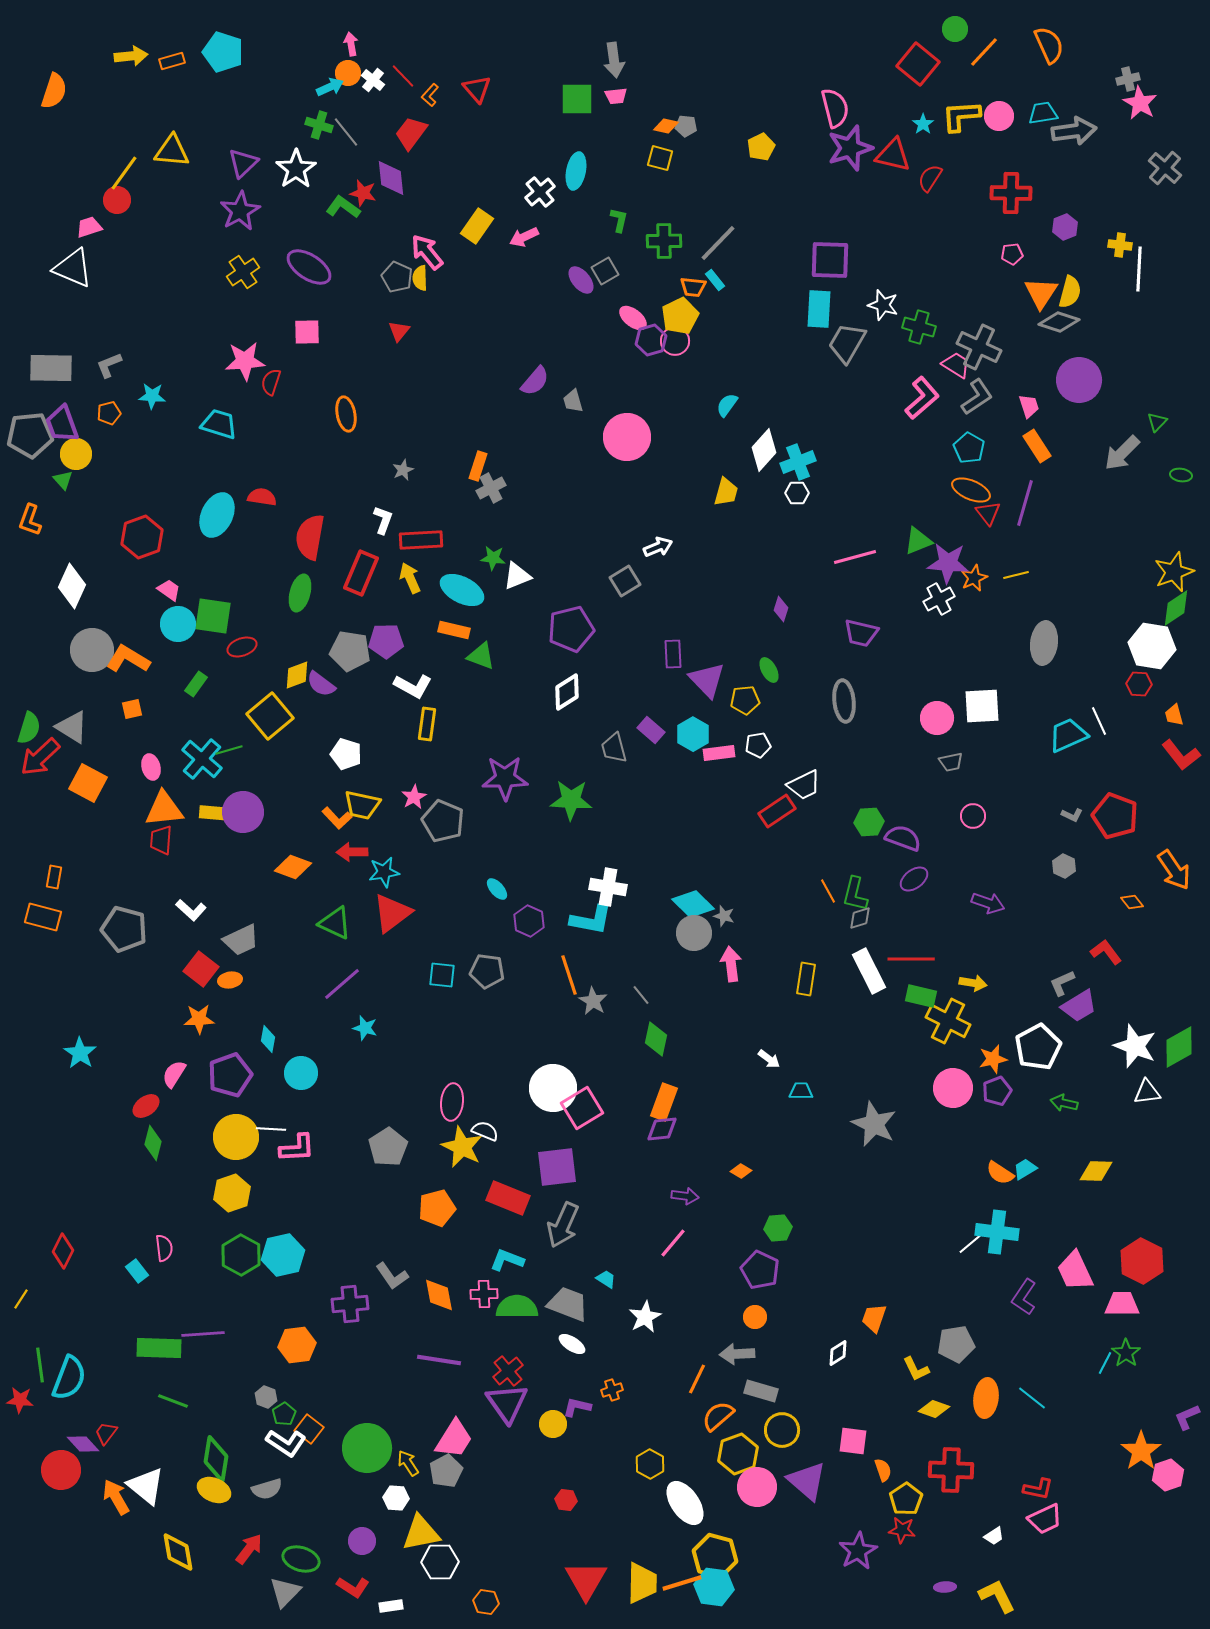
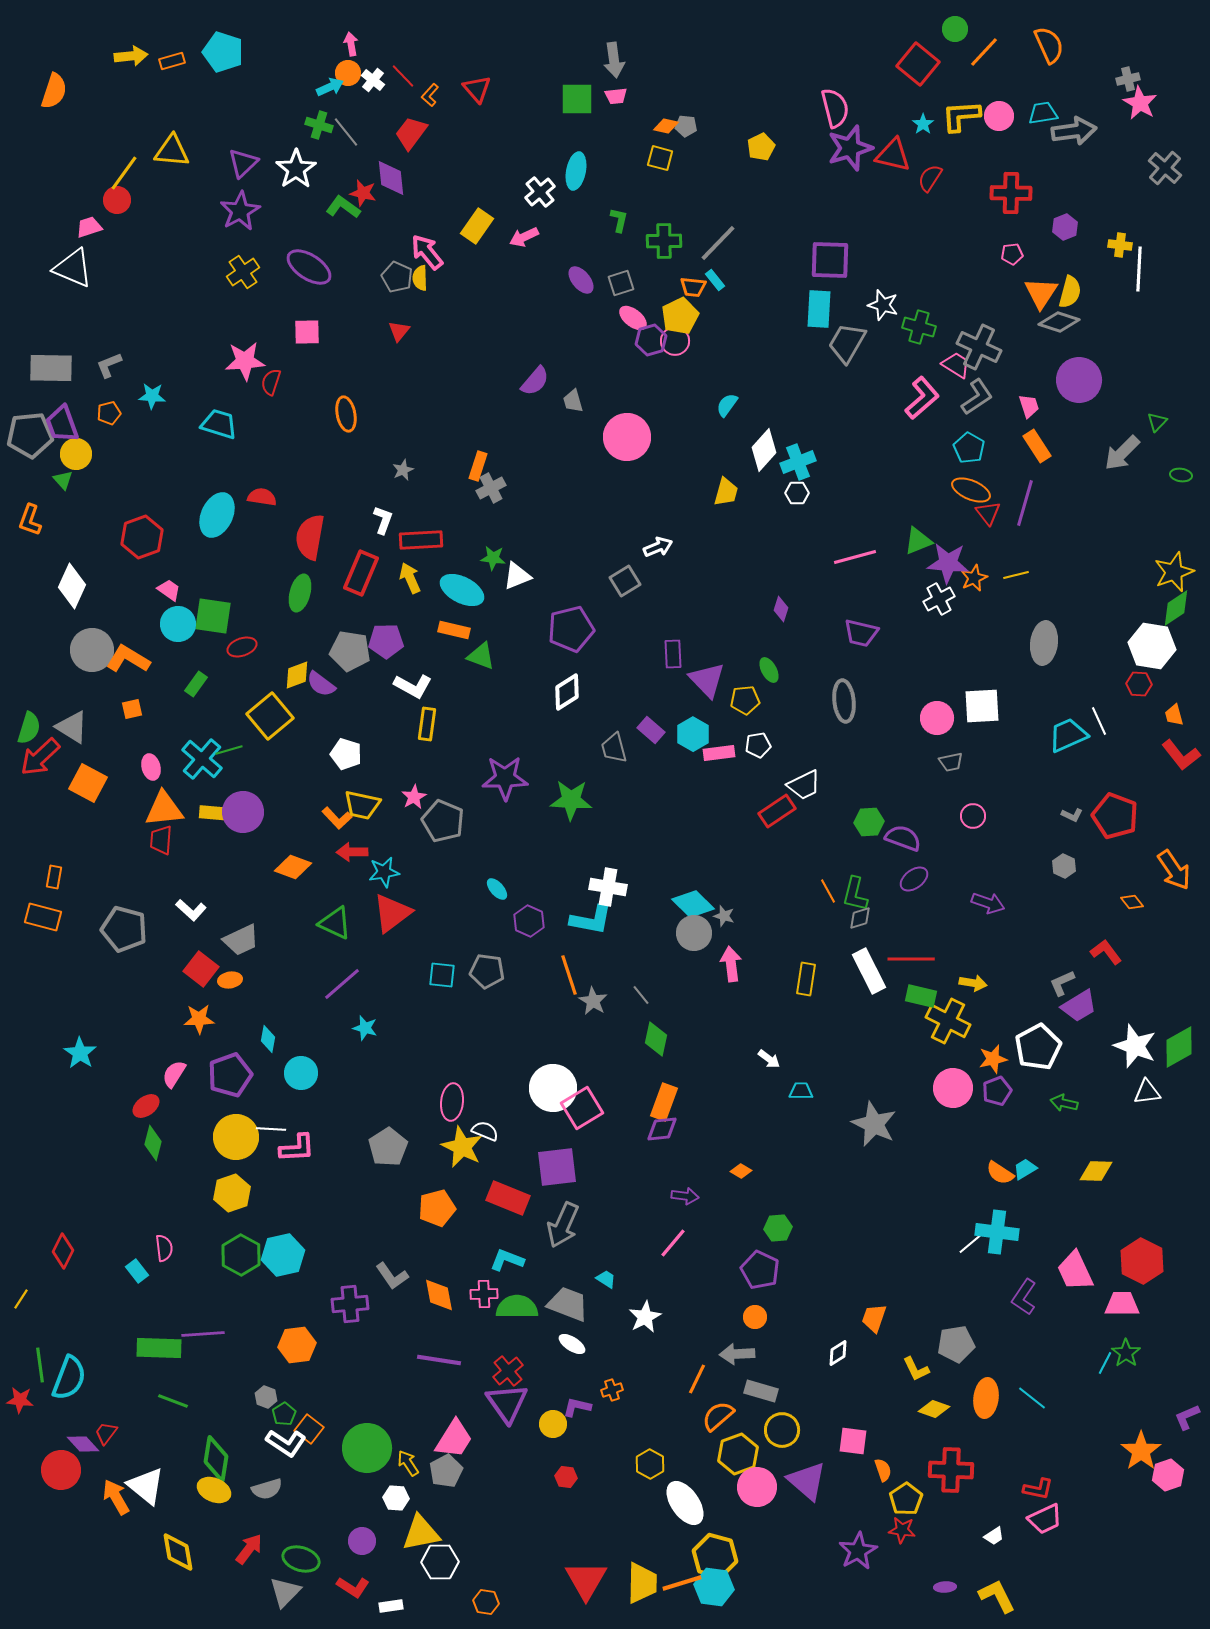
gray square at (605, 271): moved 16 px right, 12 px down; rotated 12 degrees clockwise
red hexagon at (566, 1500): moved 23 px up
